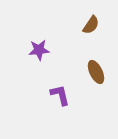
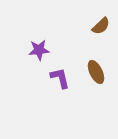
brown semicircle: moved 10 px right, 1 px down; rotated 12 degrees clockwise
purple L-shape: moved 17 px up
